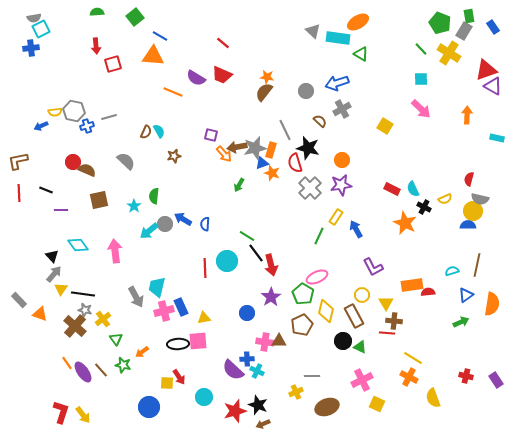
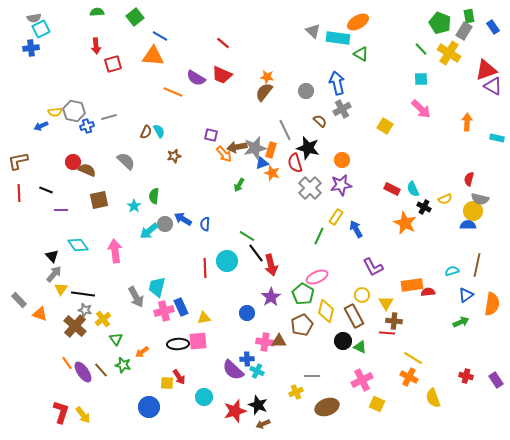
blue arrow at (337, 83): rotated 95 degrees clockwise
orange arrow at (467, 115): moved 7 px down
